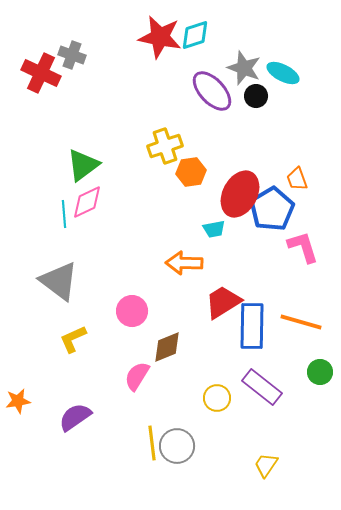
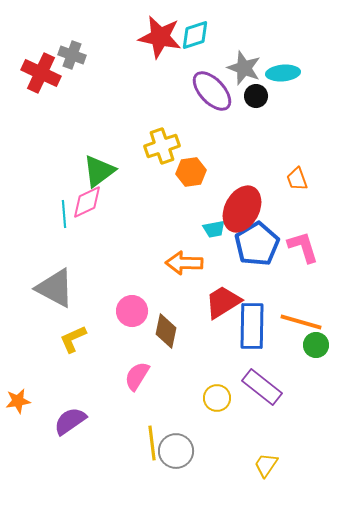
cyan ellipse: rotated 32 degrees counterclockwise
yellow cross: moved 3 px left
green triangle: moved 16 px right, 6 px down
red ellipse: moved 2 px right, 15 px down
blue pentagon: moved 15 px left, 35 px down
gray triangle: moved 4 px left, 7 px down; rotated 9 degrees counterclockwise
brown diamond: moved 1 px left, 16 px up; rotated 56 degrees counterclockwise
green circle: moved 4 px left, 27 px up
purple semicircle: moved 5 px left, 4 px down
gray circle: moved 1 px left, 5 px down
